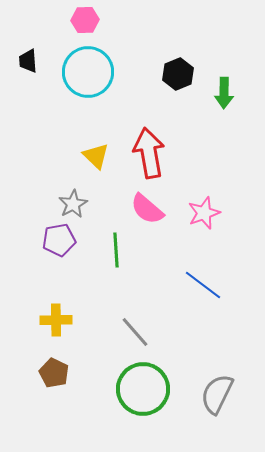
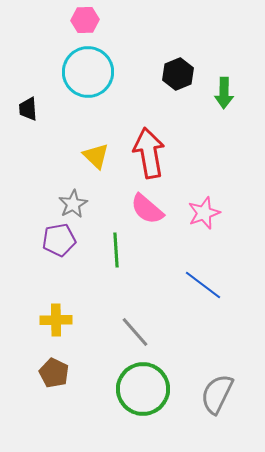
black trapezoid: moved 48 px down
